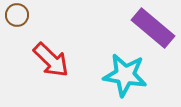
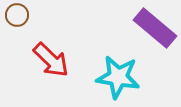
purple rectangle: moved 2 px right
cyan star: moved 7 px left, 2 px down
